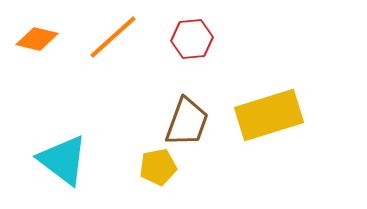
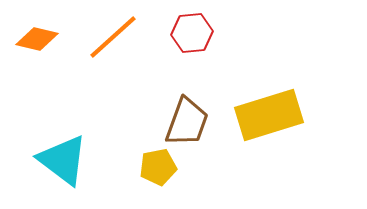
red hexagon: moved 6 px up
